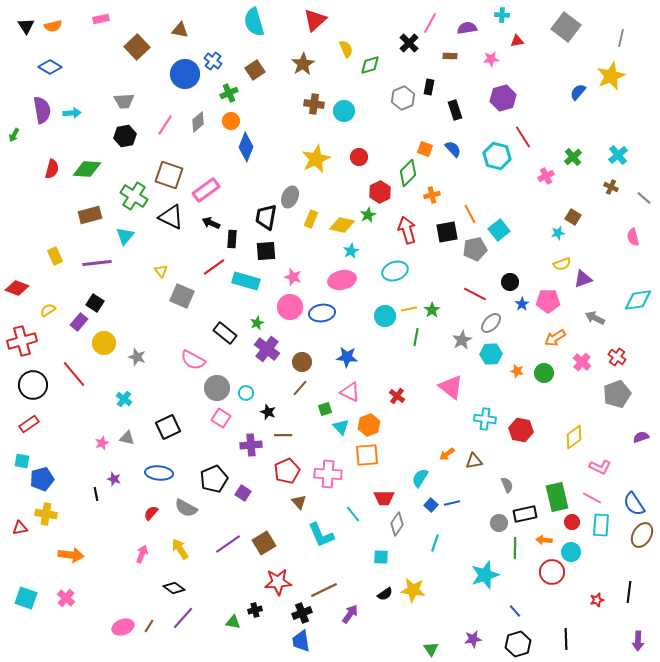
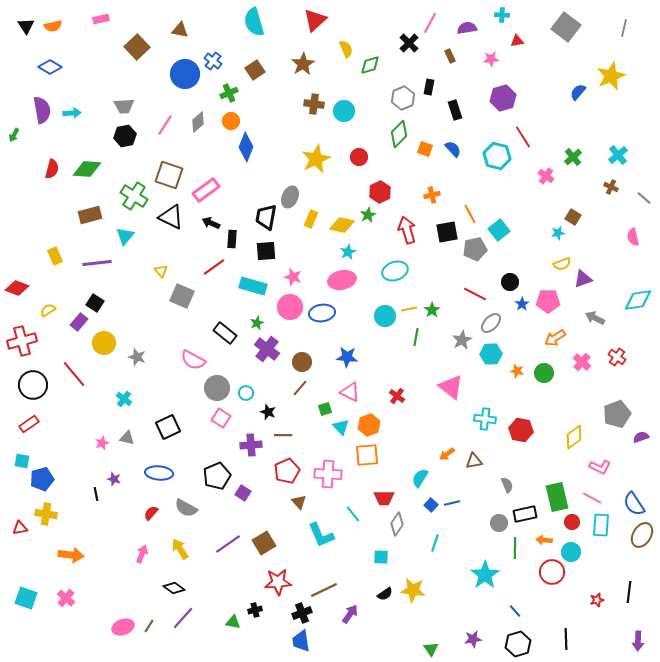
gray line at (621, 38): moved 3 px right, 10 px up
brown rectangle at (450, 56): rotated 64 degrees clockwise
gray trapezoid at (124, 101): moved 5 px down
green diamond at (408, 173): moved 9 px left, 39 px up
pink cross at (546, 176): rotated 28 degrees counterclockwise
cyan star at (351, 251): moved 3 px left, 1 px down
cyan rectangle at (246, 281): moved 7 px right, 5 px down
gray pentagon at (617, 394): moved 20 px down
black pentagon at (214, 479): moved 3 px right, 3 px up
cyan star at (485, 575): rotated 16 degrees counterclockwise
